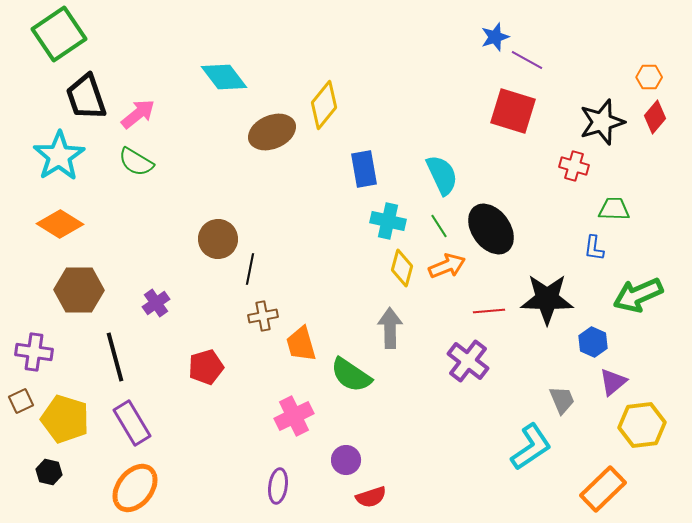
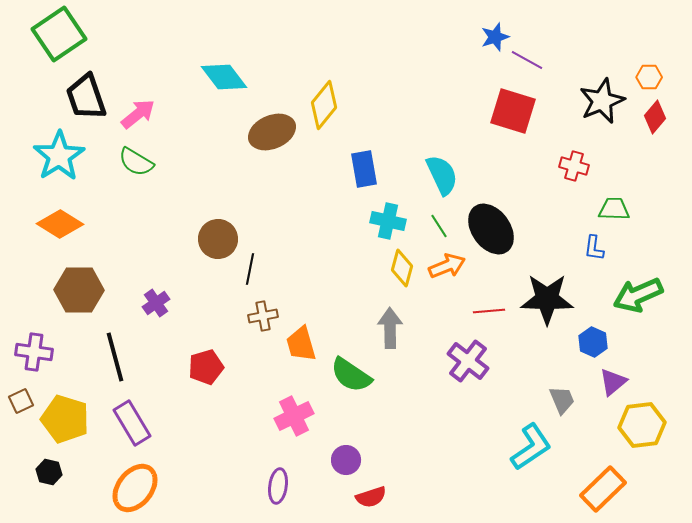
black star at (602, 122): moved 21 px up; rotated 6 degrees counterclockwise
